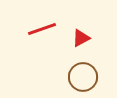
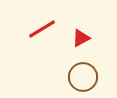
red line: rotated 12 degrees counterclockwise
